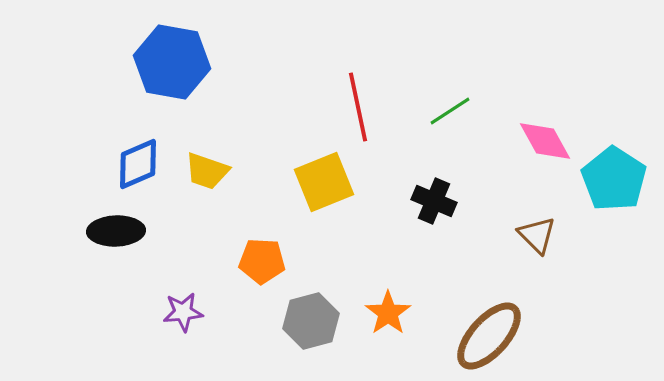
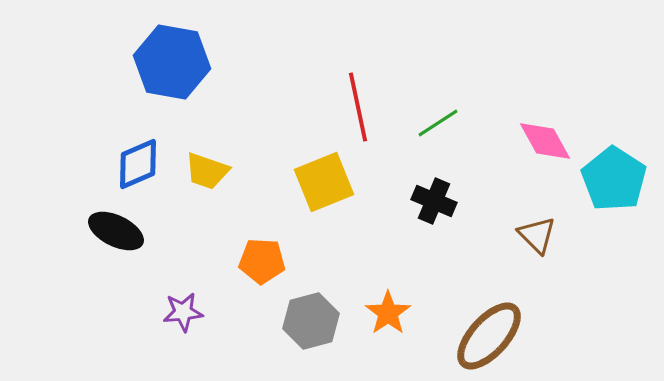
green line: moved 12 px left, 12 px down
black ellipse: rotated 28 degrees clockwise
